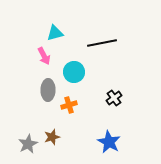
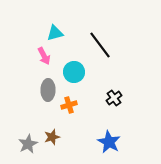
black line: moved 2 px left, 2 px down; rotated 64 degrees clockwise
